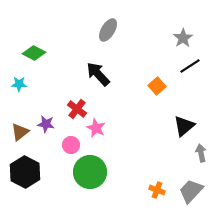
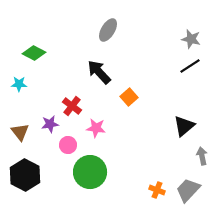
gray star: moved 8 px right, 1 px down; rotated 24 degrees counterclockwise
black arrow: moved 1 px right, 2 px up
orange square: moved 28 px left, 11 px down
red cross: moved 5 px left, 3 px up
purple star: moved 4 px right; rotated 18 degrees counterclockwise
pink star: rotated 18 degrees counterclockwise
brown triangle: rotated 30 degrees counterclockwise
pink circle: moved 3 px left
gray arrow: moved 1 px right, 3 px down
black hexagon: moved 3 px down
gray trapezoid: moved 3 px left, 1 px up
